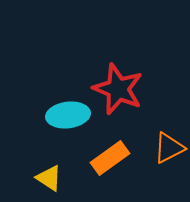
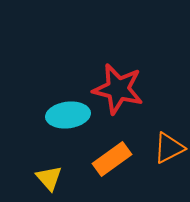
red star: rotated 9 degrees counterclockwise
orange rectangle: moved 2 px right, 1 px down
yellow triangle: rotated 16 degrees clockwise
